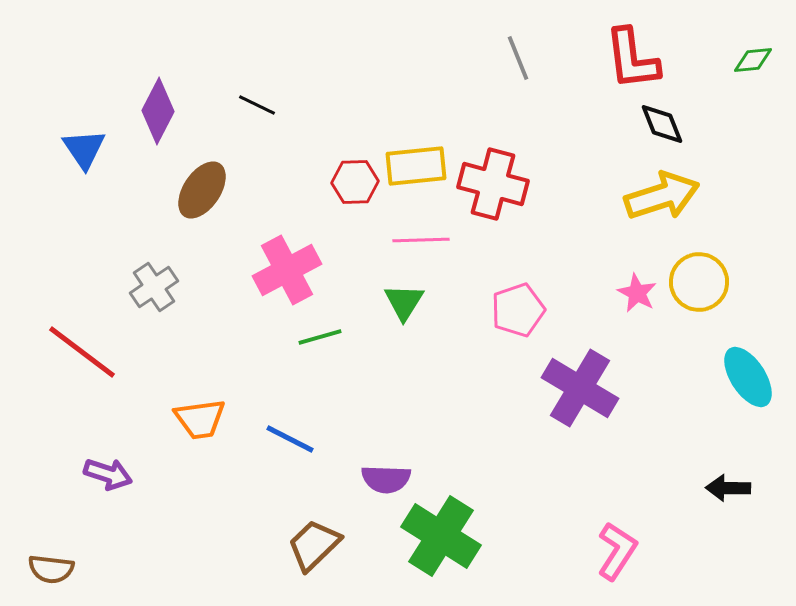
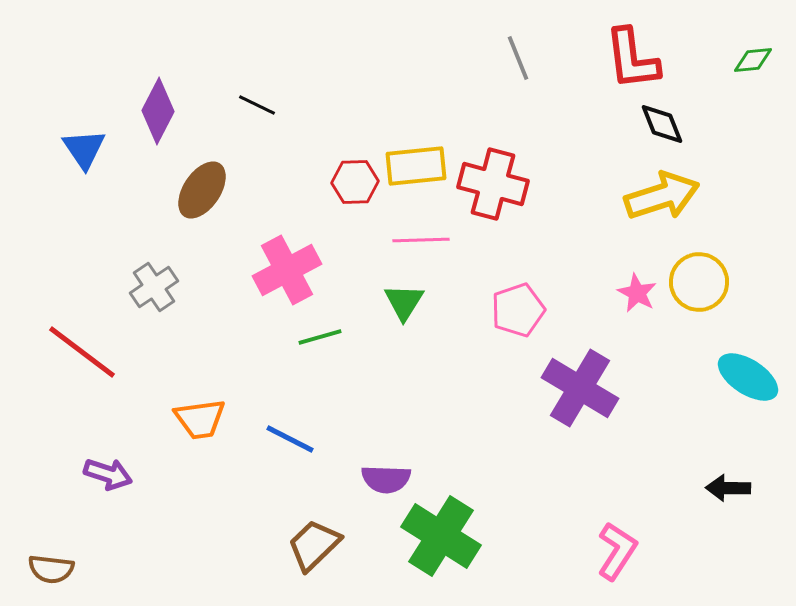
cyan ellipse: rotated 24 degrees counterclockwise
